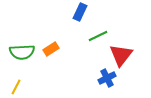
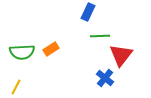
blue rectangle: moved 8 px right
green line: moved 2 px right; rotated 24 degrees clockwise
blue cross: moved 2 px left; rotated 24 degrees counterclockwise
